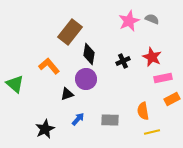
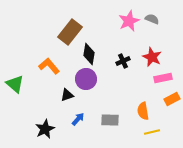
black triangle: moved 1 px down
